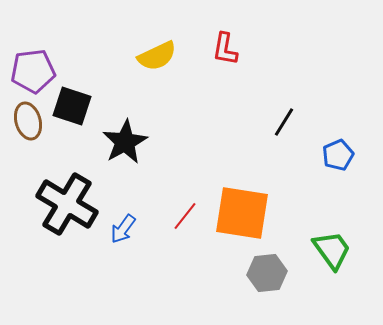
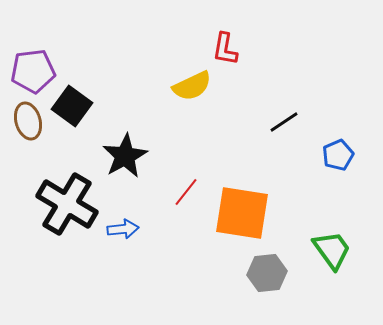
yellow semicircle: moved 35 px right, 30 px down
black square: rotated 18 degrees clockwise
black line: rotated 24 degrees clockwise
black star: moved 14 px down
red line: moved 1 px right, 24 px up
blue arrow: rotated 132 degrees counterclockwise
